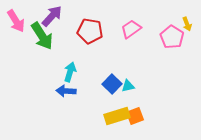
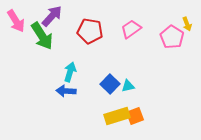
blue square: moved 2 px left
